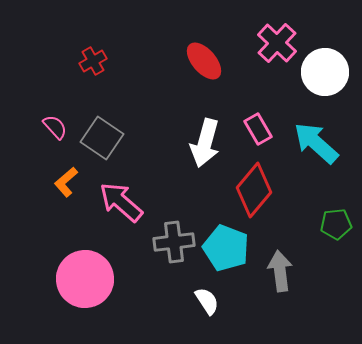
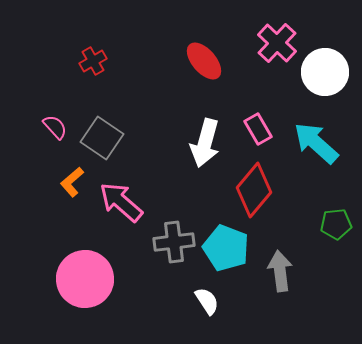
orange L-shape: moved 6 px right
